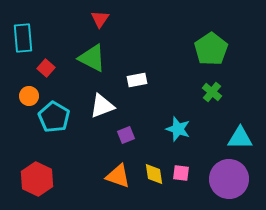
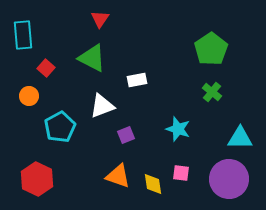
cyan rectangle: moved 3 px up
cyan pentagon: moved 6 px right, 10 px down; rotated 12 degrees clockwise
yellow diamond: moved 1 px left, 10 px down
